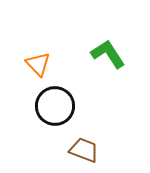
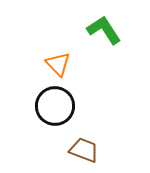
green L-shape: moved 4 px left, 24 px up
orange triangle: moved 20 px right
